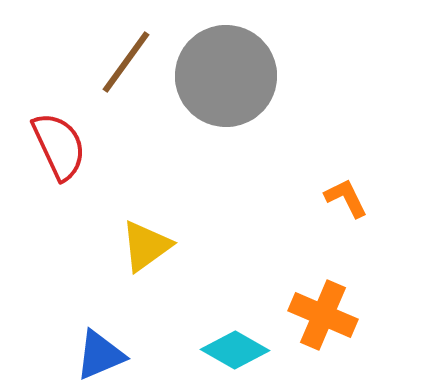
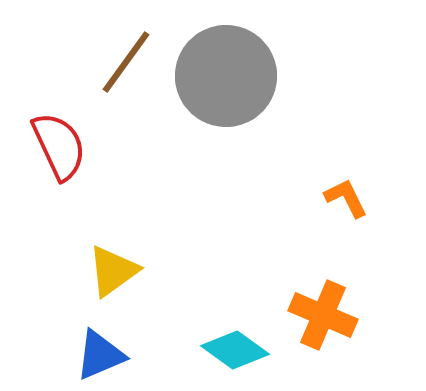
yellow triangle: moved 33 px left, 25 px down
cyan diamond: rotated 6 degrees clockwise
